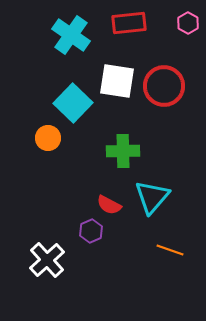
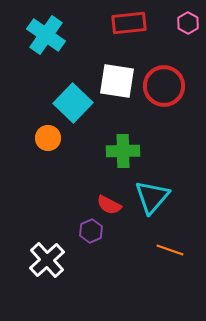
cyan cross: moved 25 px left
